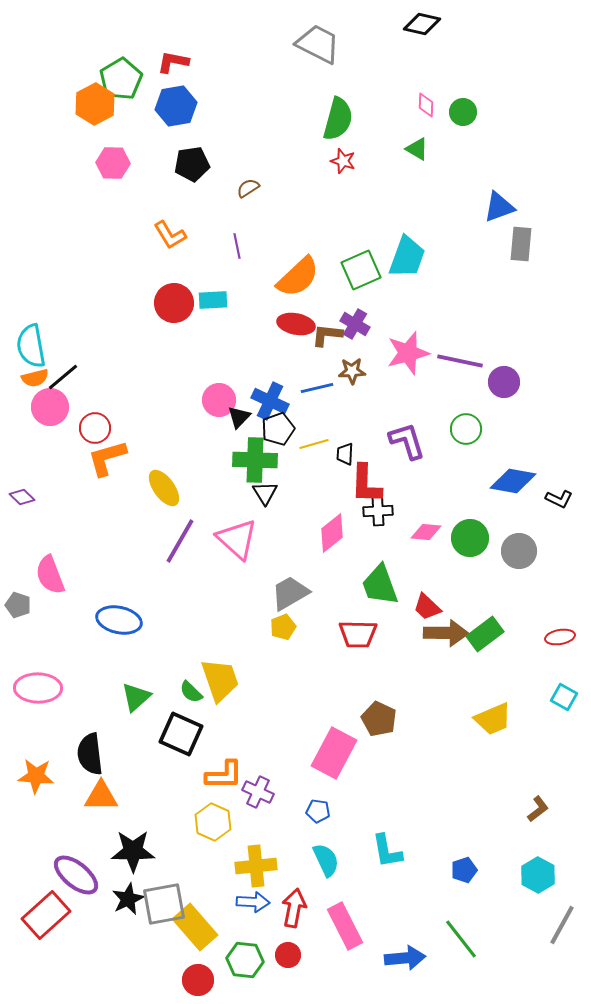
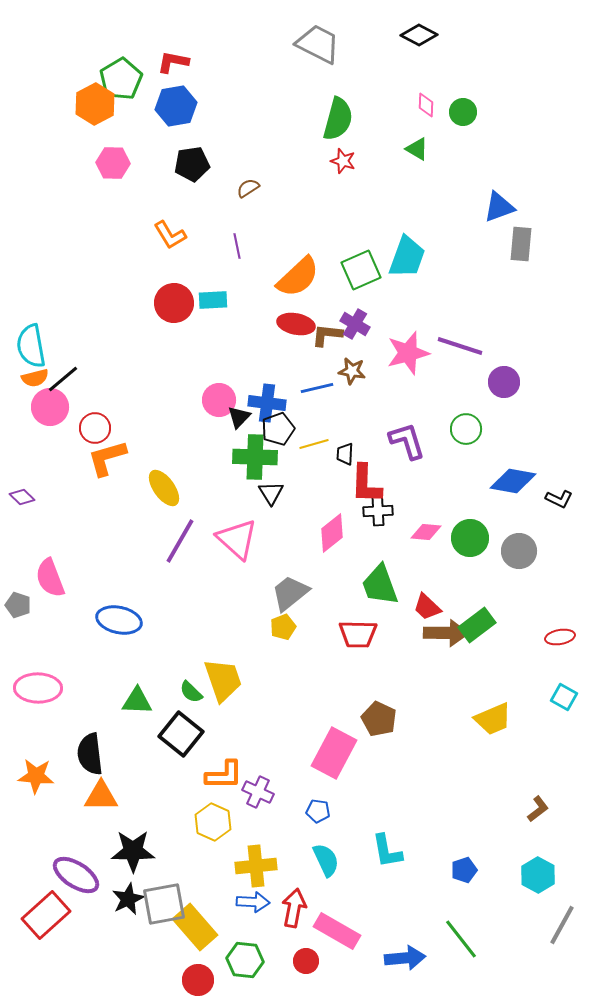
black diamond at (422, 24): moved 3 px left, 11 px down; rotated 15 degrees clockwise
purple line at (460, 361): moved 15 px up; rotated 6 degrees clockwise
brown star at (352, 371): rotated 12 degrees clockwise
black line at (63, 377): moved 2 px down
blue cross at (270, 401): moved 3 px left, 2 px down; rotated 18 degrees counterclockwise
green cross at (255, 460): moved 3 px up
black triangle at (265, 493): moved 6 px right
pink semicircle at (50, 575): moved 3 px down
gray trapezoid at (290, 593): rotated 9 degrees counterclockwise
green rectangle at (485, 634): moved 8 px left, 9 px up
yellow trapezoid at (220, 680): moved 3 px right
green triangle at (136, 697): moved 1 px right, 4 px down; rotated 44 degrees clockwise
black square at (181, 734): rotated 15 degrees clockwise
purple ellipse at (76, 875): rotated 6 degrees counterclockwise
pink rectangle at (345, 926): moved 8 px left, 5 px down; rotated 33 degrees counterclockwise
red circle at (288, 955): moved 18 px right, 6 px down
